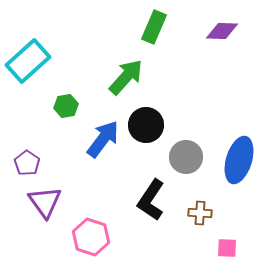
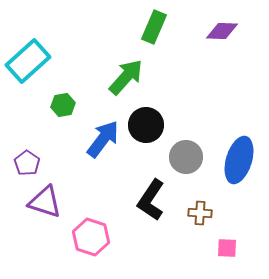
green hexagon: moved 3 px left, 1 px up
purple triangle: rotated 36 degrees counterclockwise
